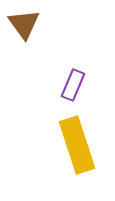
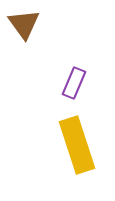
purple rectangle: moved 1 px right, 2 px up
